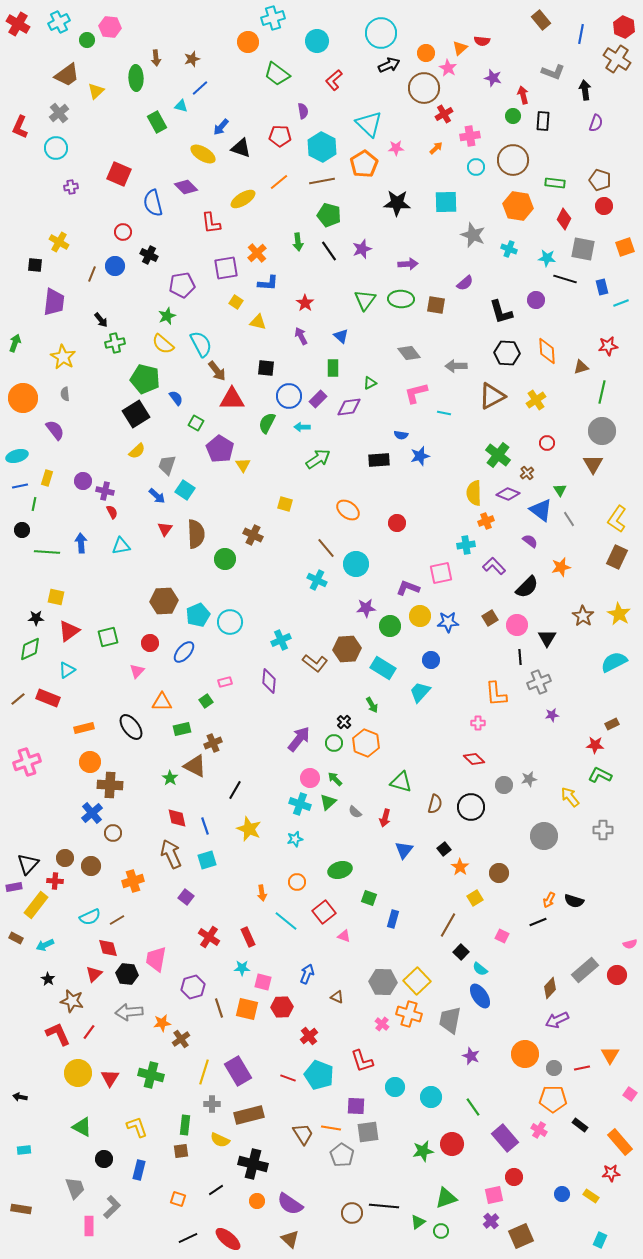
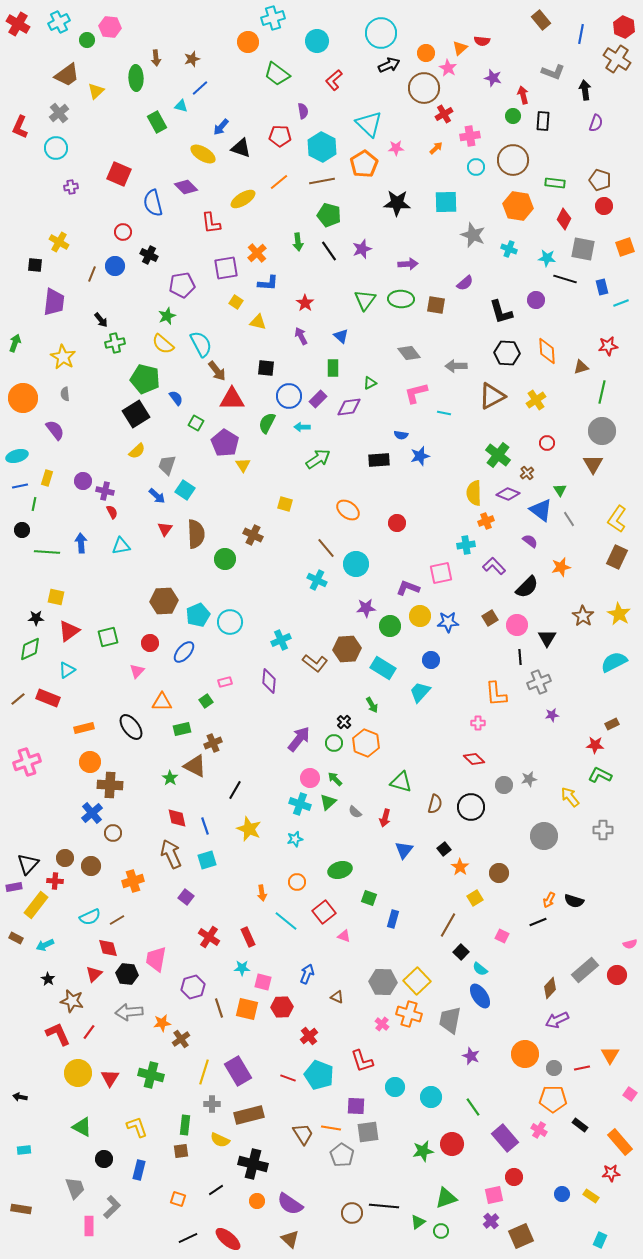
purple pentagon at (220, 449): moved 5 px right, 6 px up
